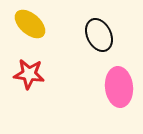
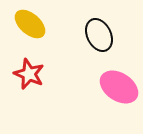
red star: rotated 16 degrees clockwise
pink ellipse: rotated 51 degrees counterclockwise
